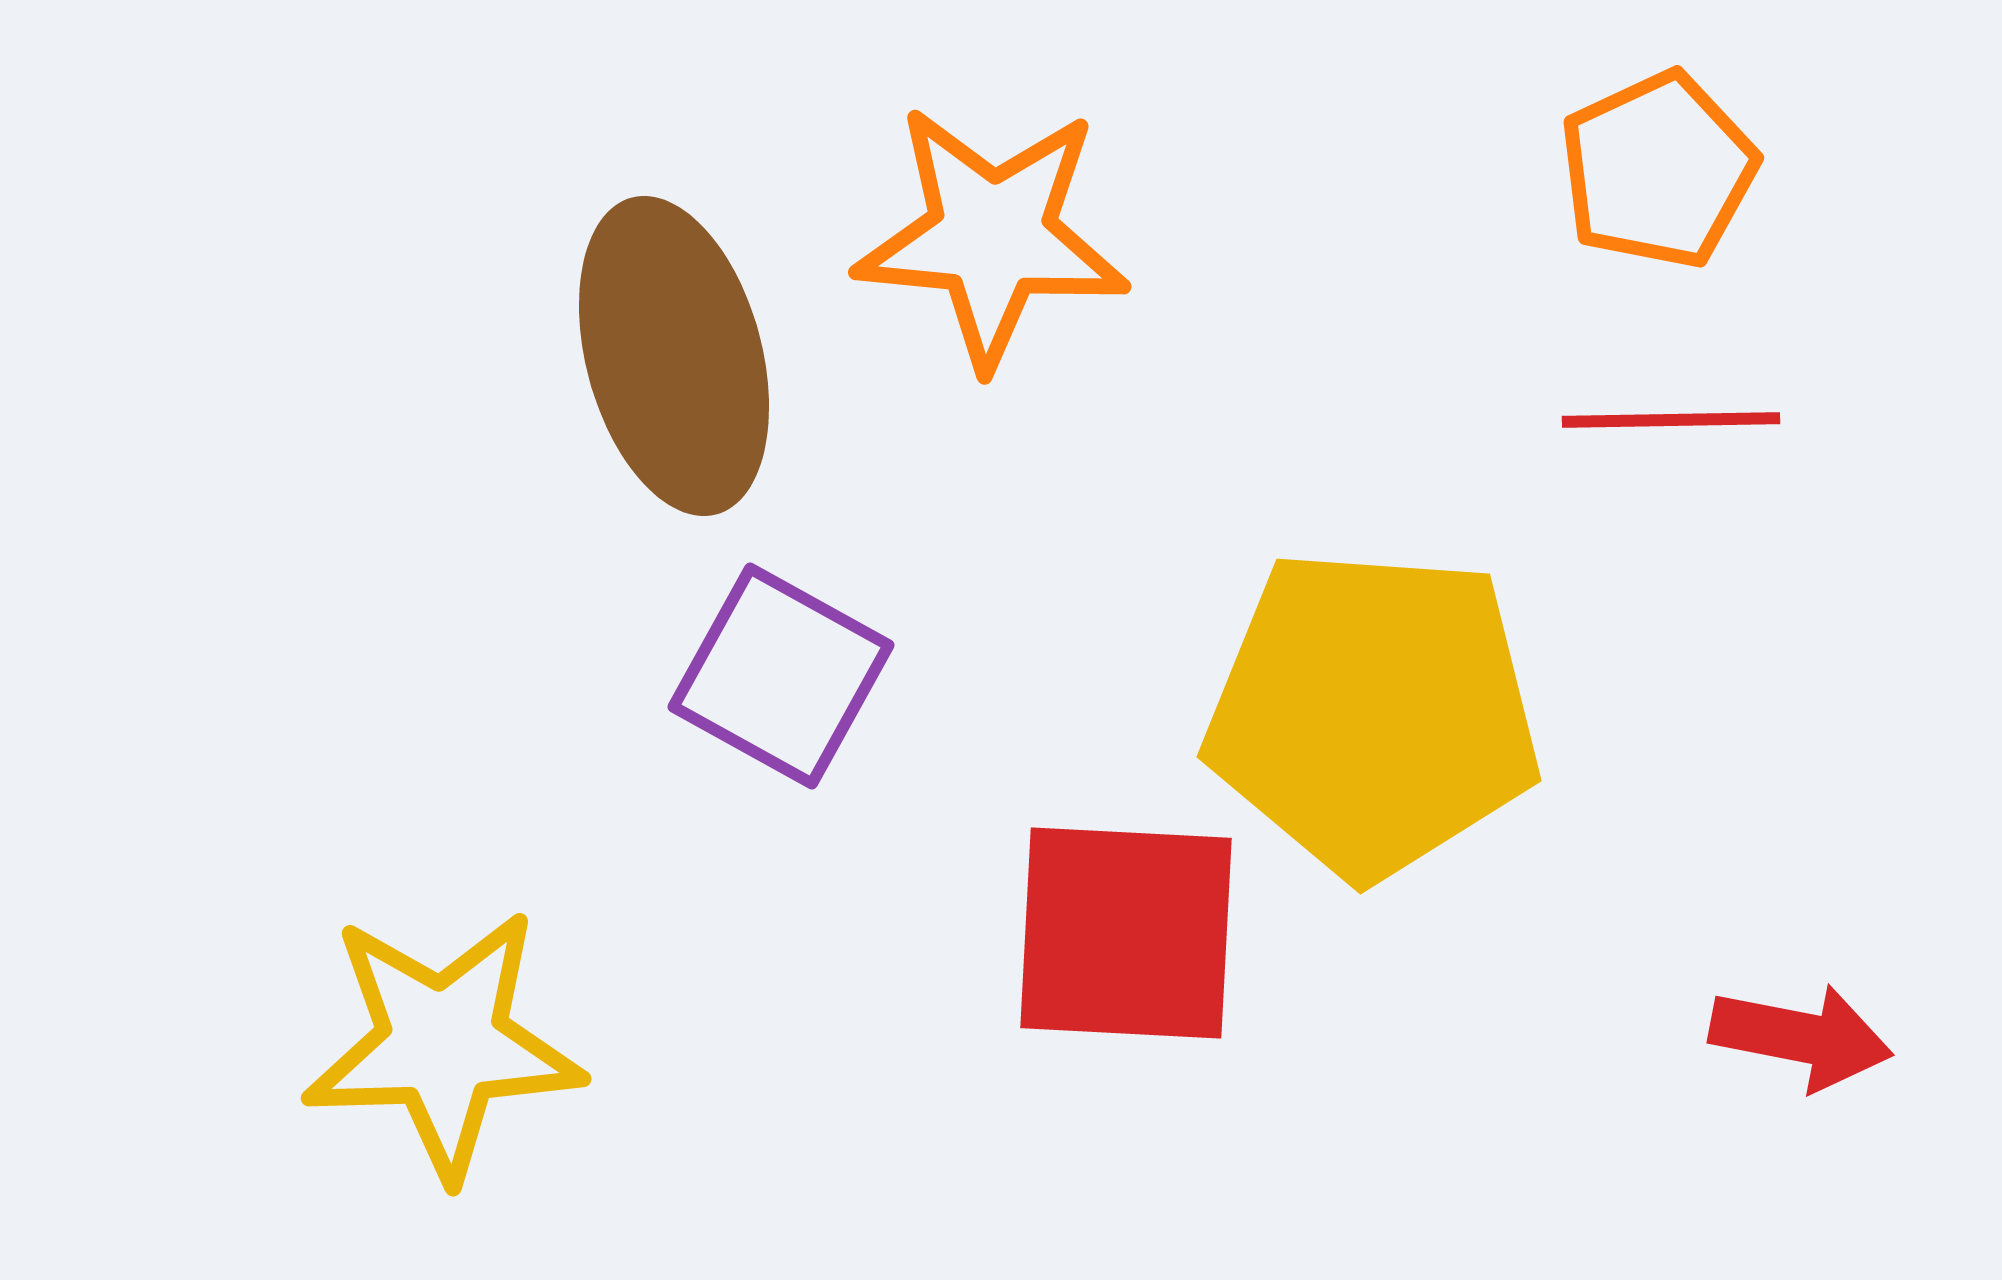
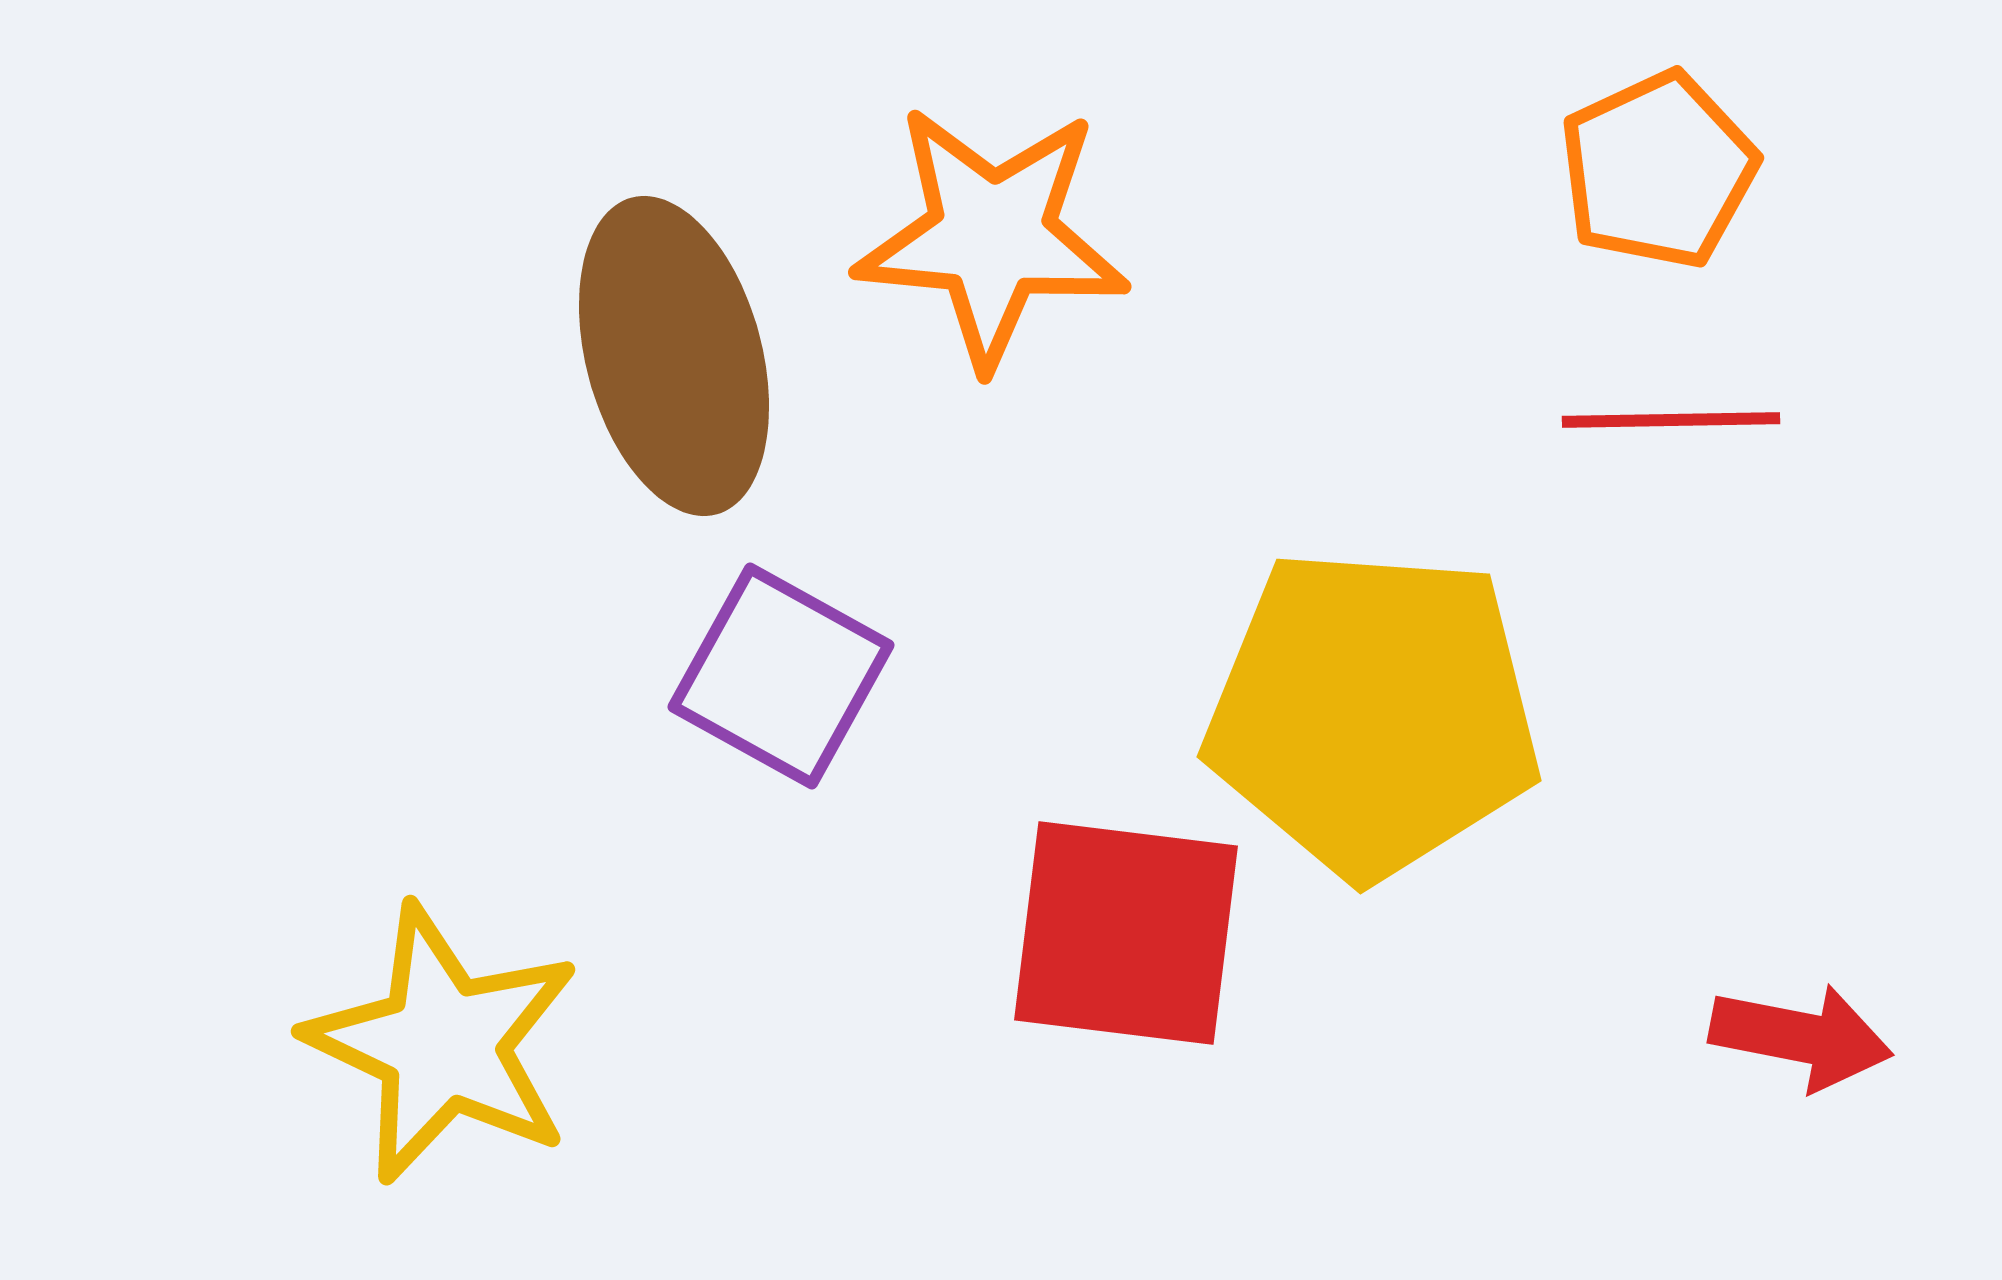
red square: rotated 4 degrees clockwise
yellow star: rotated 27 degrees clockwise
